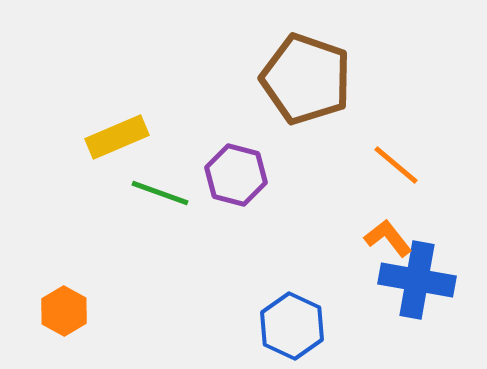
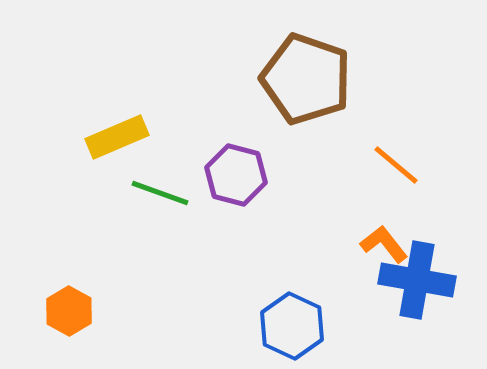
orange L-shape: moved 4 px left, 6 px down
orange hexagon: moved 5 px right
